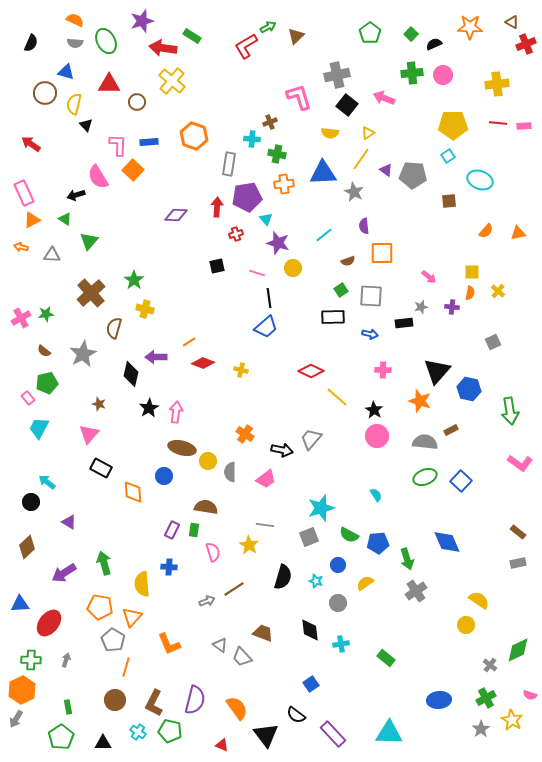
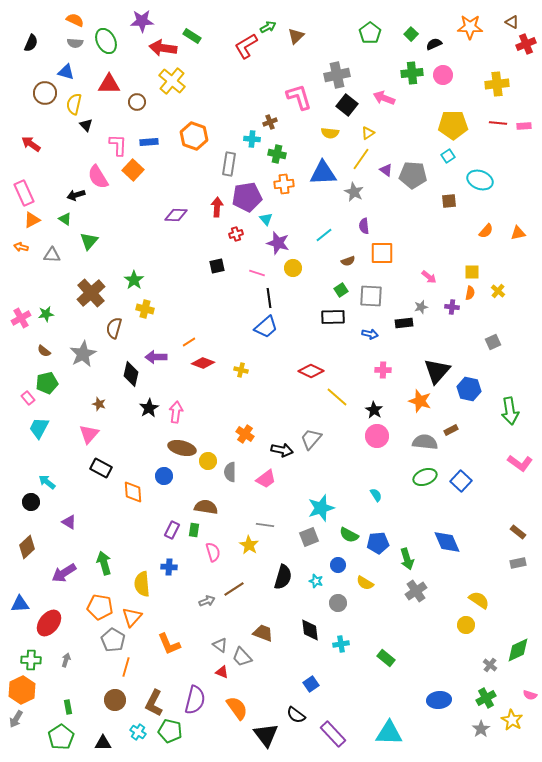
purple star at (142, 21): rotated 15 degrees clockwise
yellow semicircle at (365, 583): rotated 114 degrees counterclockwise
red triangle at (222, 745): moved 73 px up
